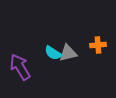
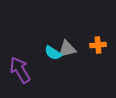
gray triangle: moved 1 px left, 4 px up
purple arrow: moved 3 px down
